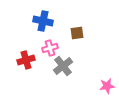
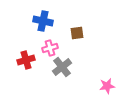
gray cross: moved 1 px left, 1 px down
